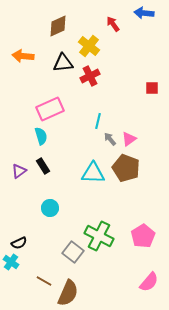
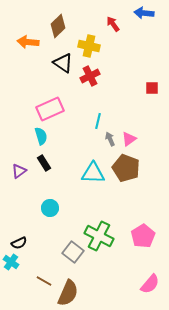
brown diamond: rotated 20 degrees counterclockwise
yellow cross: rotated 25 degrees counterclockwise
orange arrow: moved 5 px right, 14 px up
black triangle: rotated 40 degrees clockwise
gray arrow: rotated 16 degrees clockwise
black rectangle: moved 1 px right, 3 px up
pink semicircle: moved 1 px right, 2 px down
